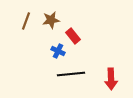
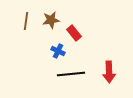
brown line: rotated 12 degrees counterclockwise
red rectangle: moved 1 px right, 3 px up
red arrow: moved 2 px left, 7 px up
